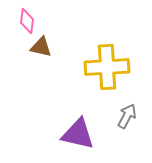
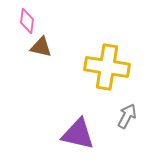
yellow cross: rotated 12 degrees clockwise
